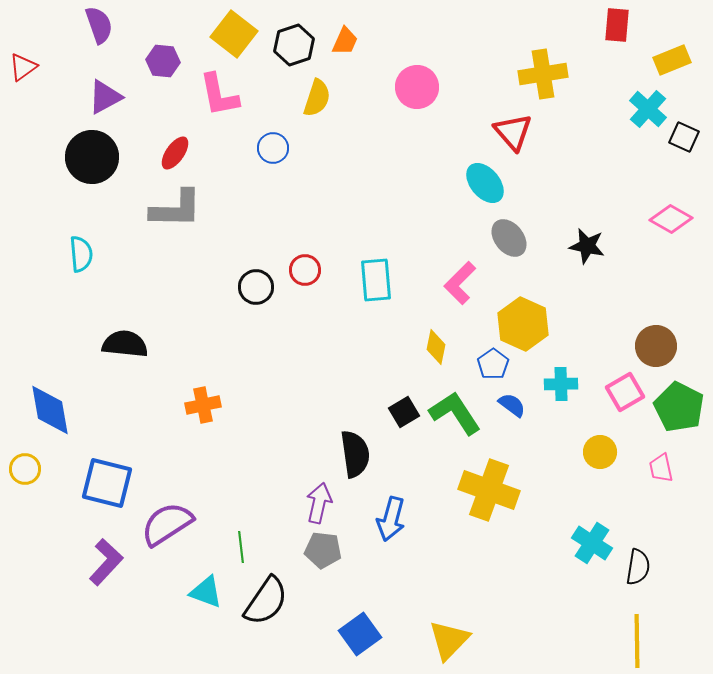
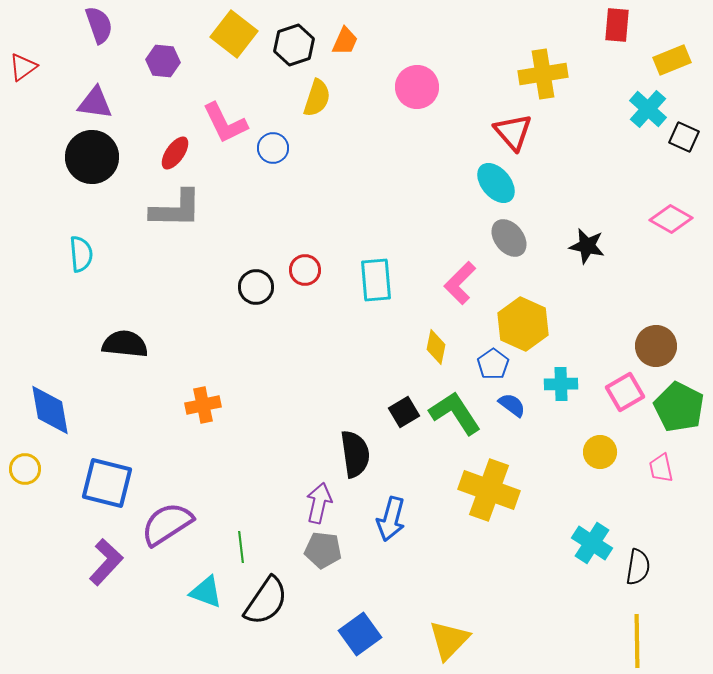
pink L-shape at (219, 95): moved 6 px right, 28 px down; rotated 15 degrees counterclockwise
purple triangle at (105, 97): moved 10 px left, 6 px down; rotated 36 degrees clockwise
cyan ellipse at (485, 183): moved 11 px right
